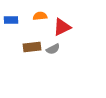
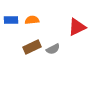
orange semicircle: moved 8 px left, 4 px down
red triangle: moved 15 px right
brown rectangle: rotated 18 degrees counterclockwise
